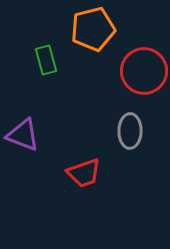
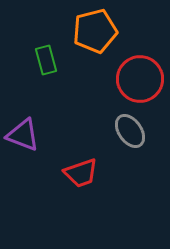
orange pentagon: moved 2 px right, 2 px down
red circle: moved 4 px left, 8 px down
gray ellipse: rotated 36 degrees counterclockwise
red trapezoid: moved 3 px left
